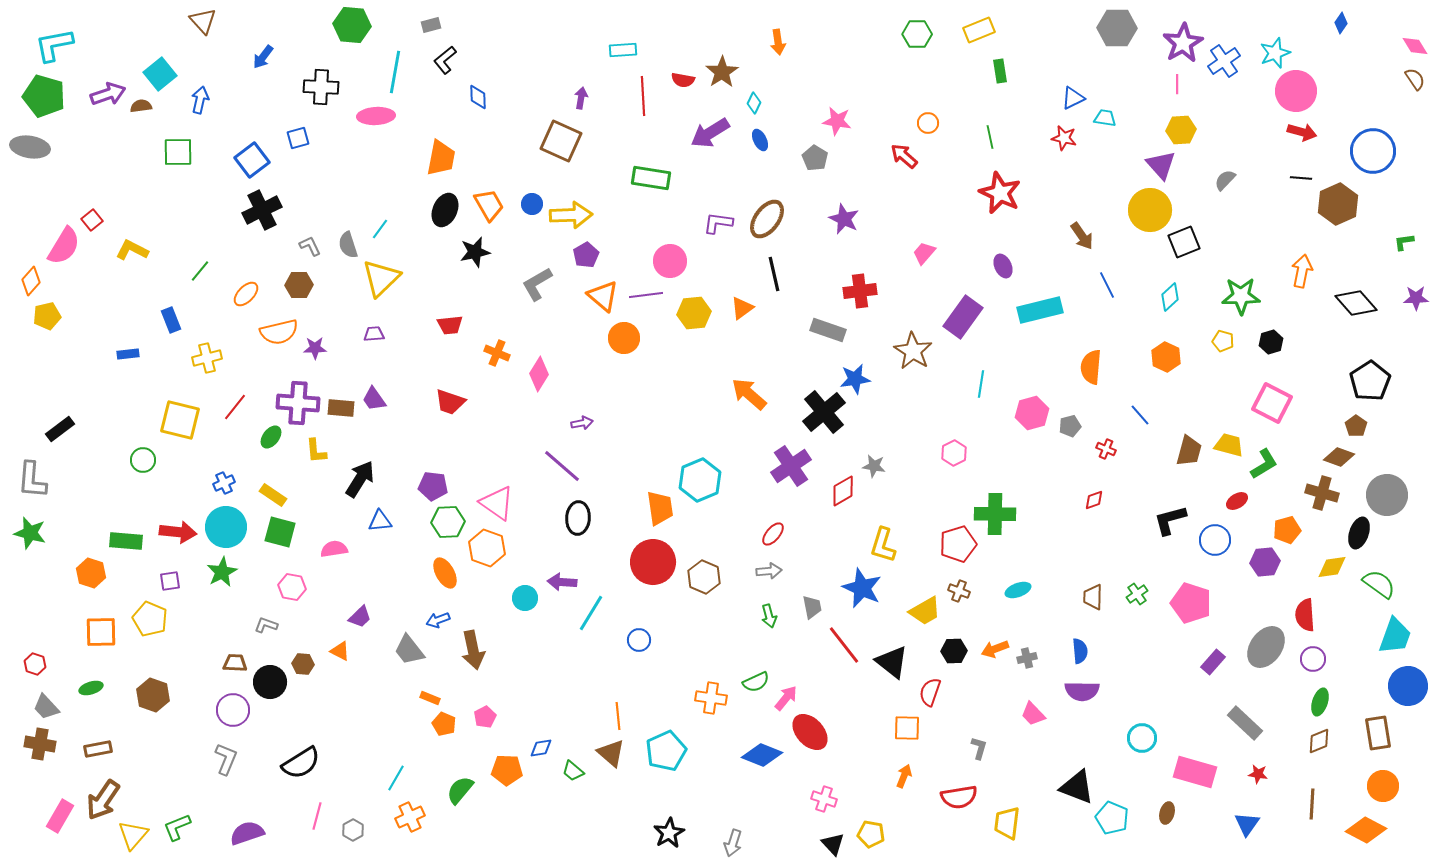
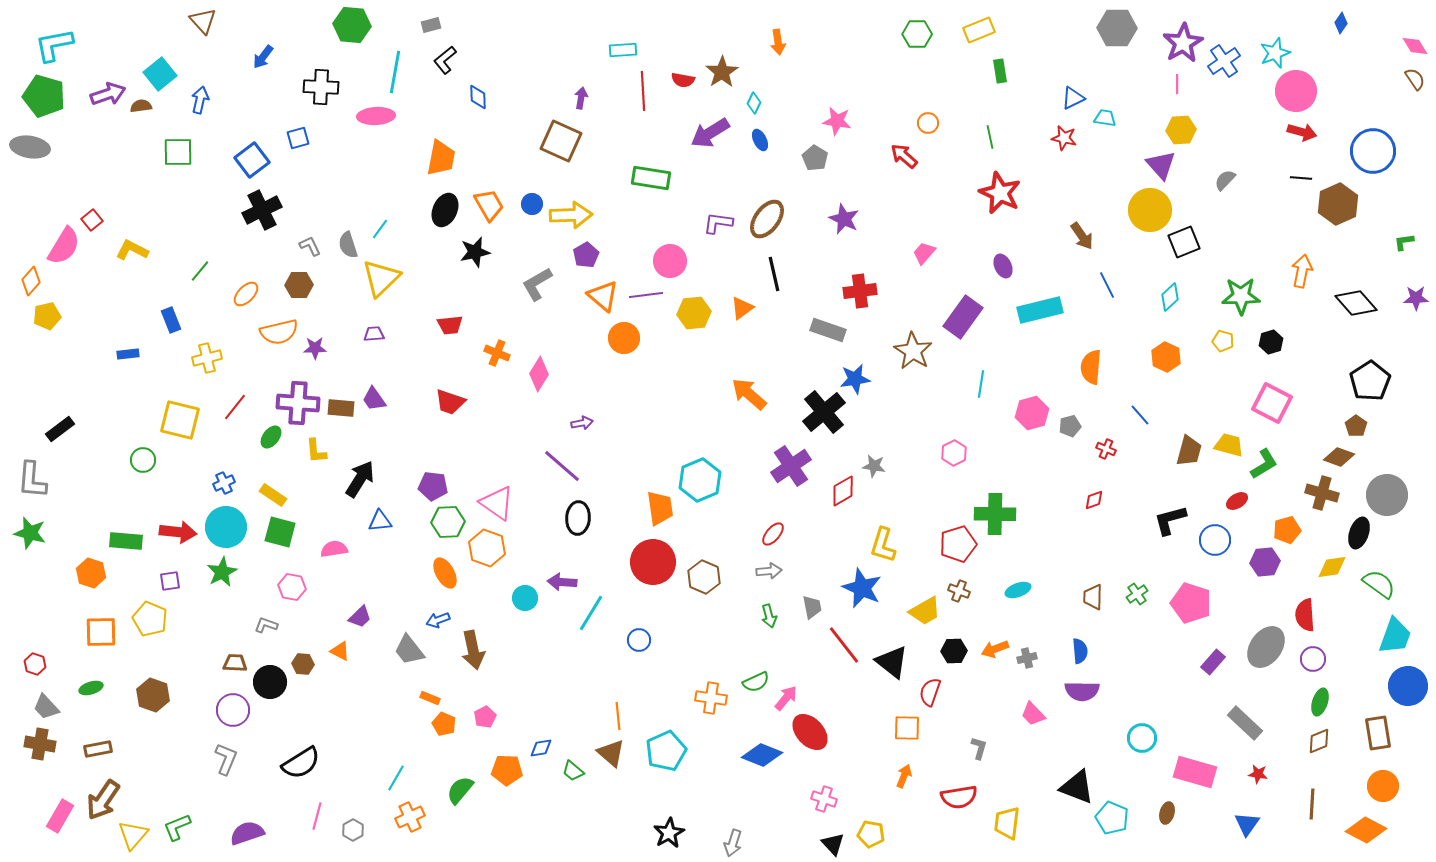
red line at (643, 96): moved 5 px up
